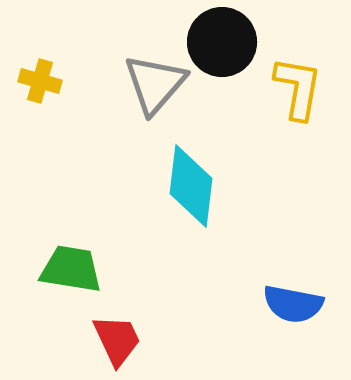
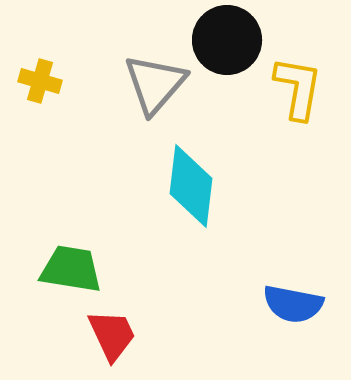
black circle: moved 5 px right, 2 px up
red trapezoid: moved 5 px left, 5 px up
